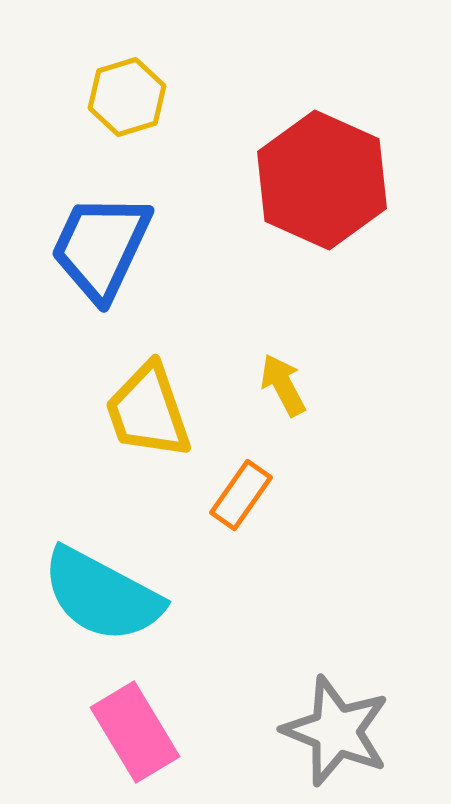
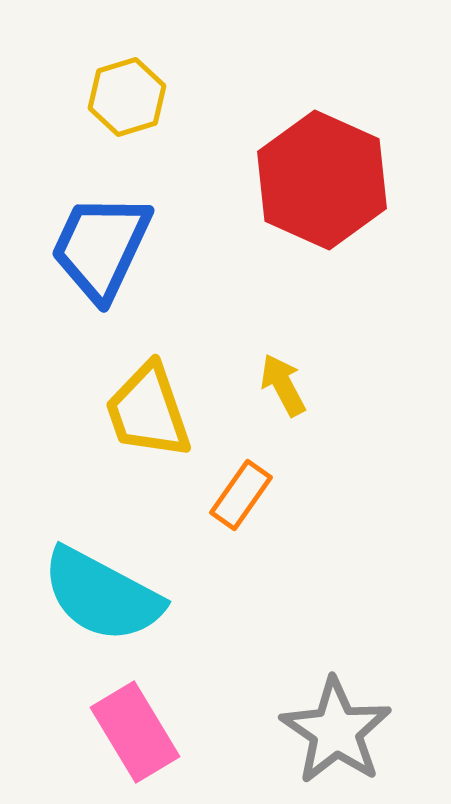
gray star: rotated 12 degrees clockwise
